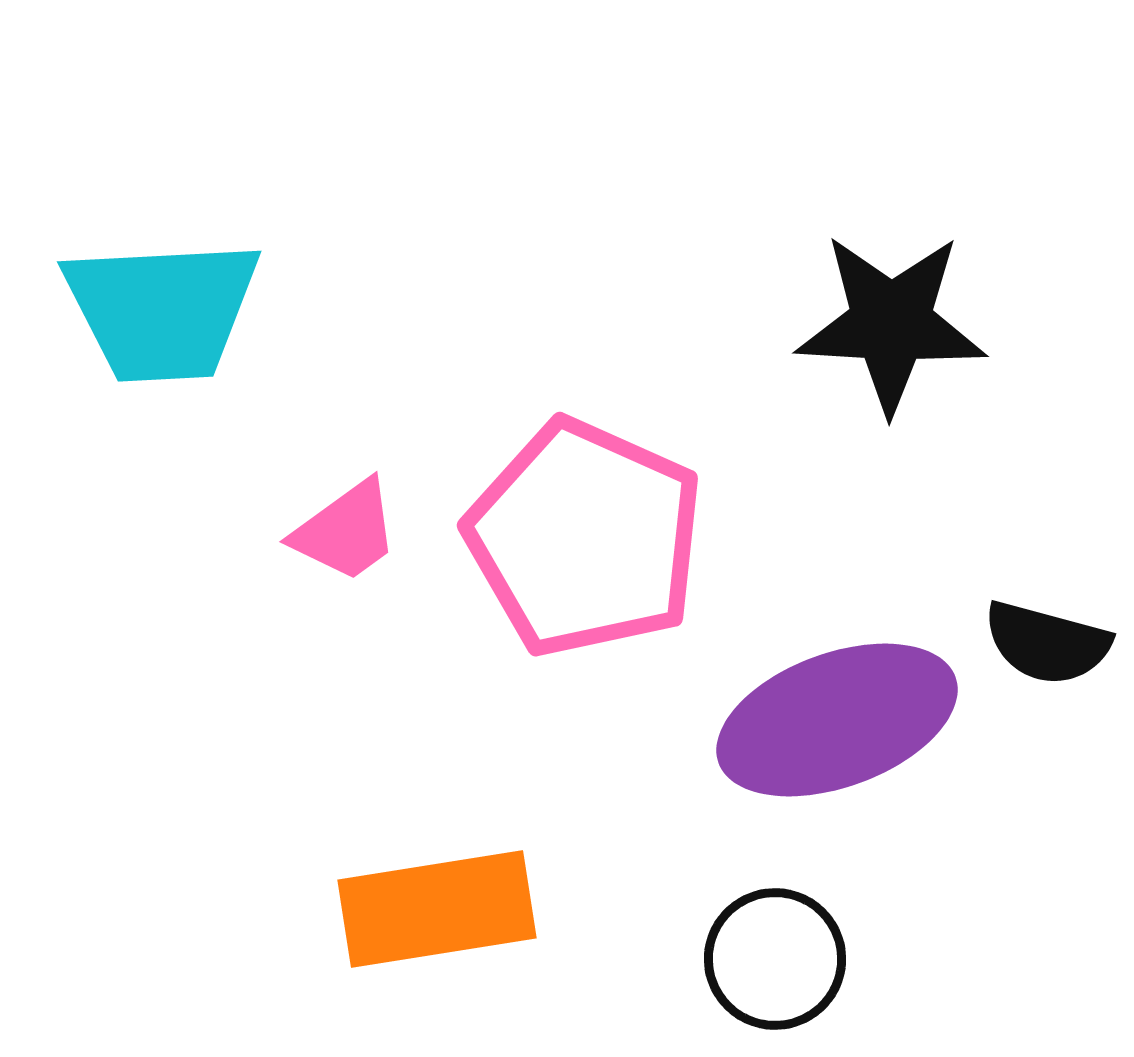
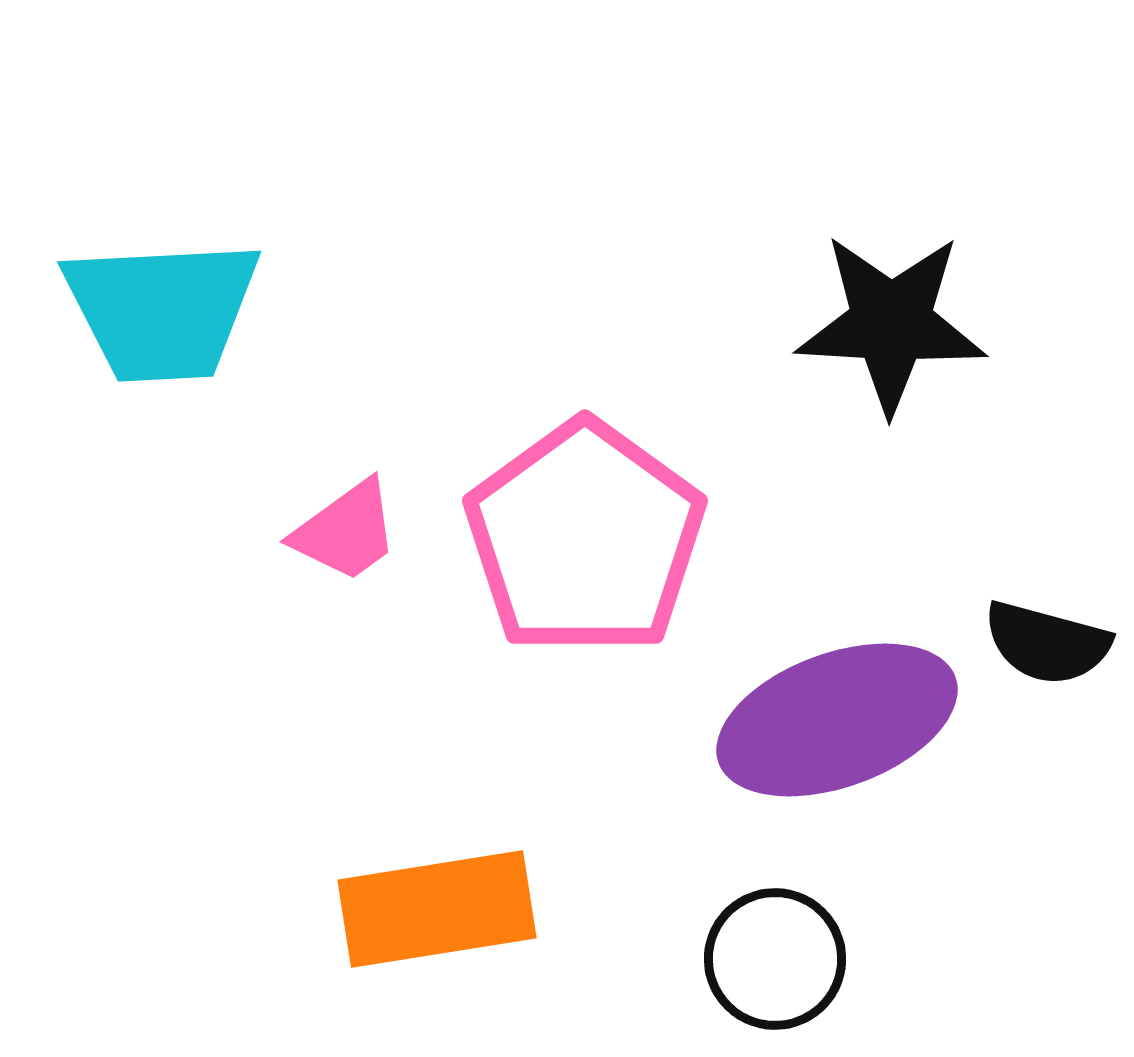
pink pentagon: rotated 12 degrees clockwise
